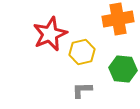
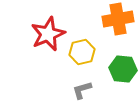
red star: moved 2 px left
gray L-shape: rotated 15 degrees counterclockwise
